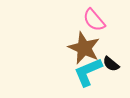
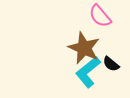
pink semicircle: moved 6 px right, 4 px up
cyan L-shape: rotated 16 degrees counterclockwise
